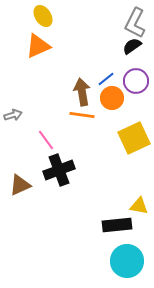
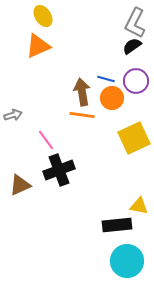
blue line: rotated 54 degrees clockwise
